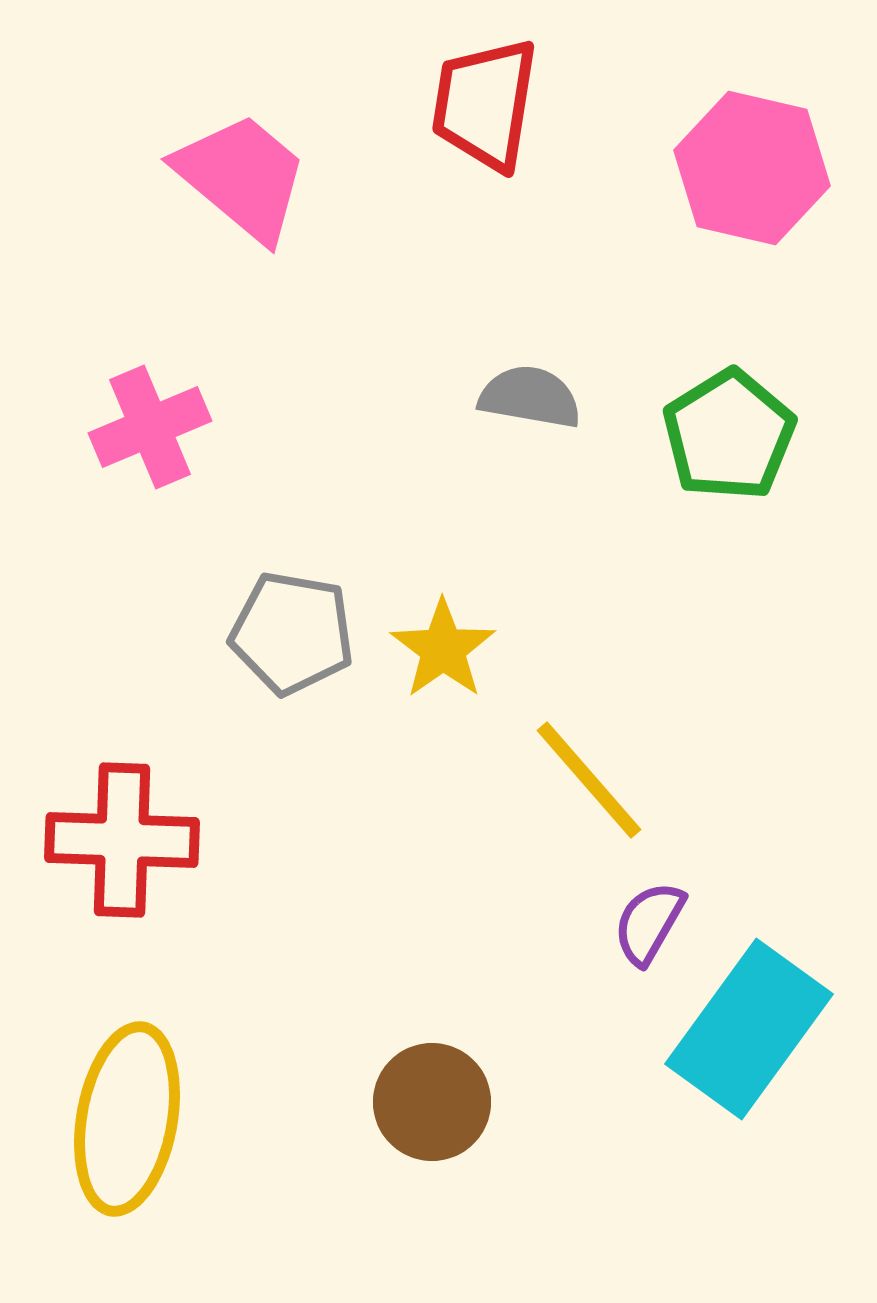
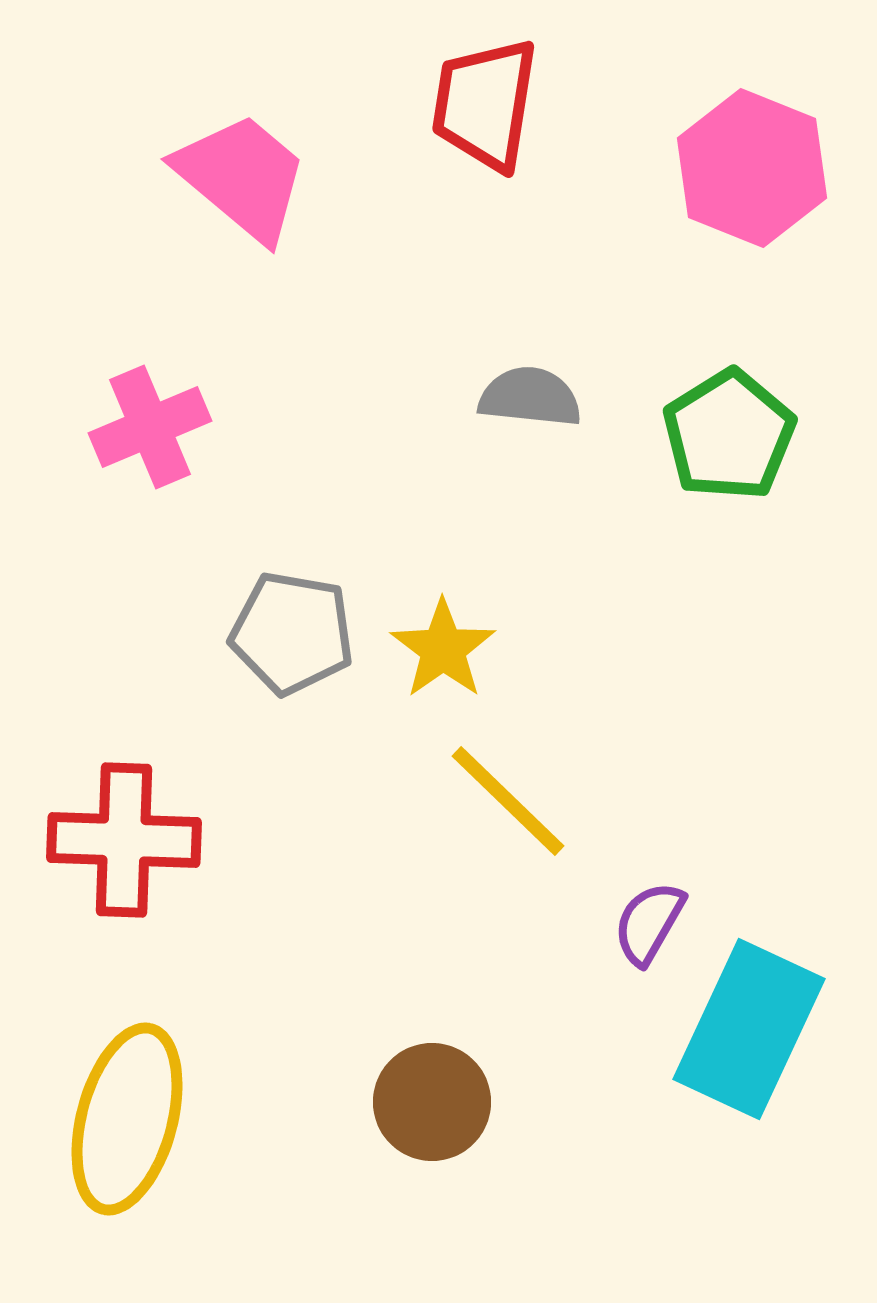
pink hexagon: rotated 9 degrees clockwise
gray semicircle: rotated 4 degrees counterclockwise
yellow line: moved 81 px left, 21 px down; rotated 5 degrees counterclockwise
red cross: moved 2 px right
cyan rectangle: rotated 11 degrees counterclockwise
yellow ellipse: rotated 5 degrees clockwise
